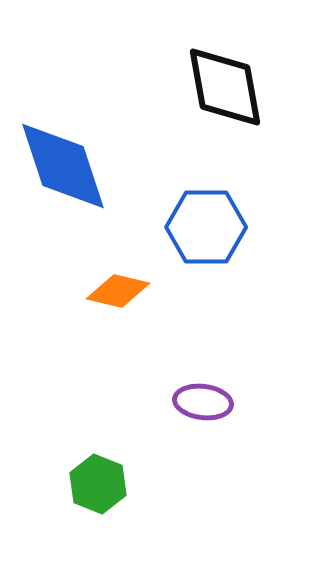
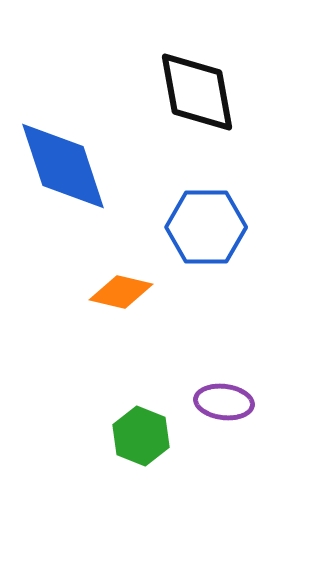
black diamond: moved 28 px left, 5 px down
orange diamond: moved 3 px right, 1 px down
purple ellipse: moved 21 px right
green hexagon: moved 43 px right, 48 px up
